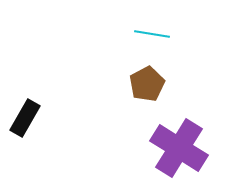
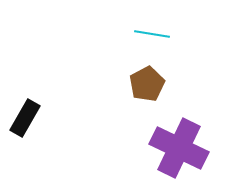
purple cross: rotated 6 degrees counterclockwise
